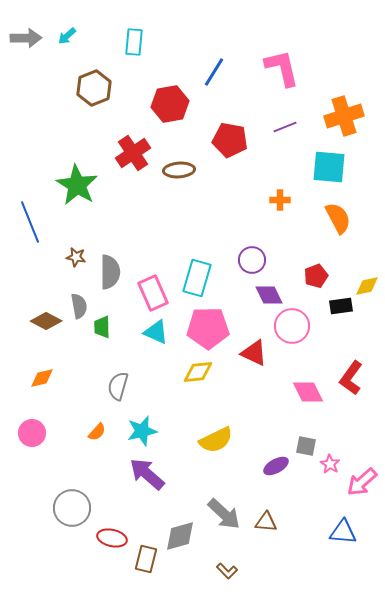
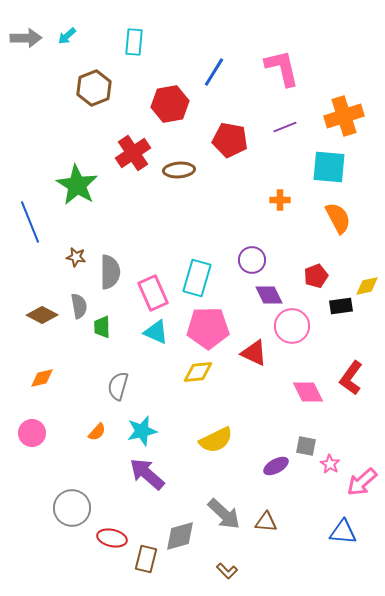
brown diamond at (46, 321): moved 4 px left, 6 px up
